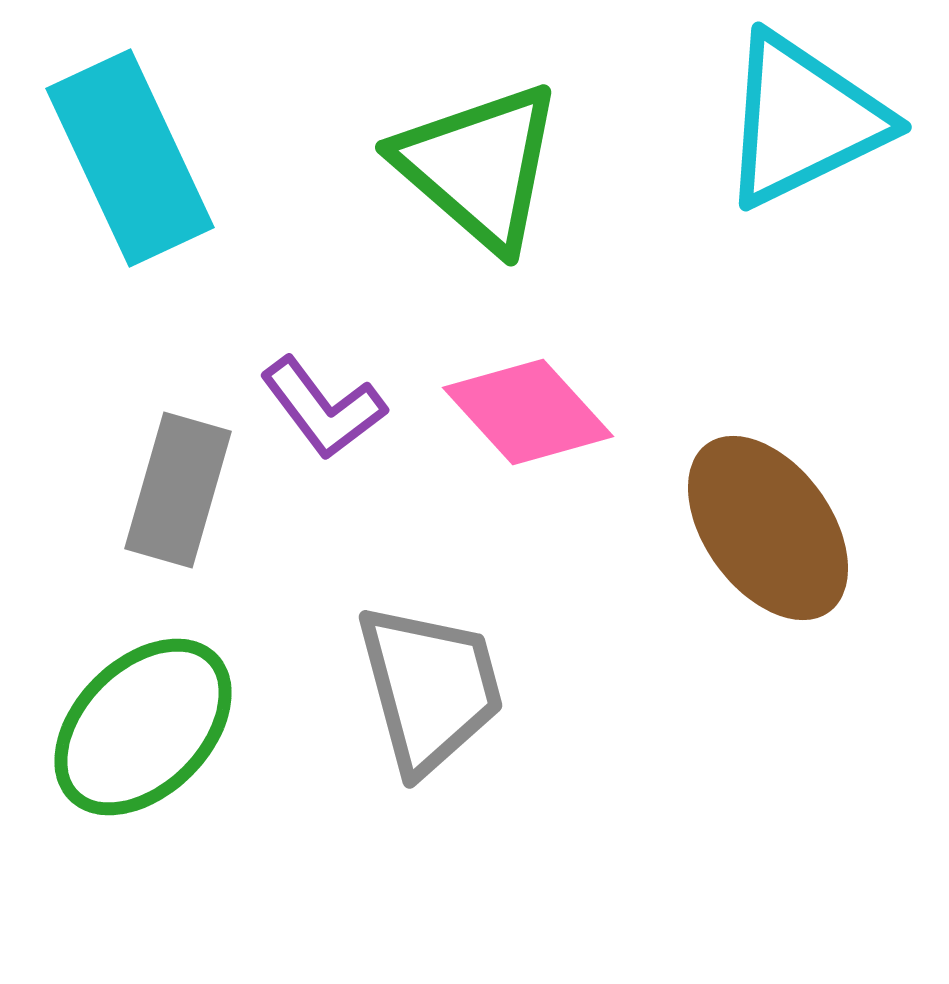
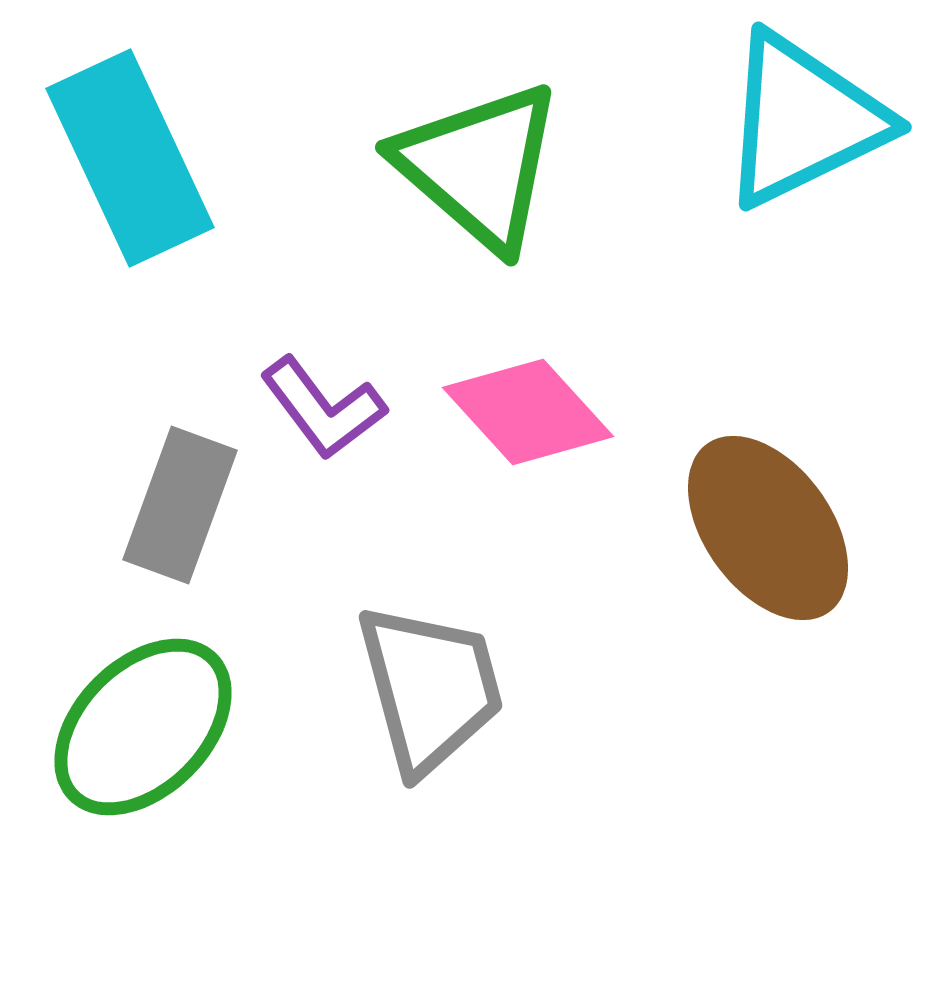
gray rectangle: moved 2 px right, 15 px down; rotated 4 degrees clockwise
